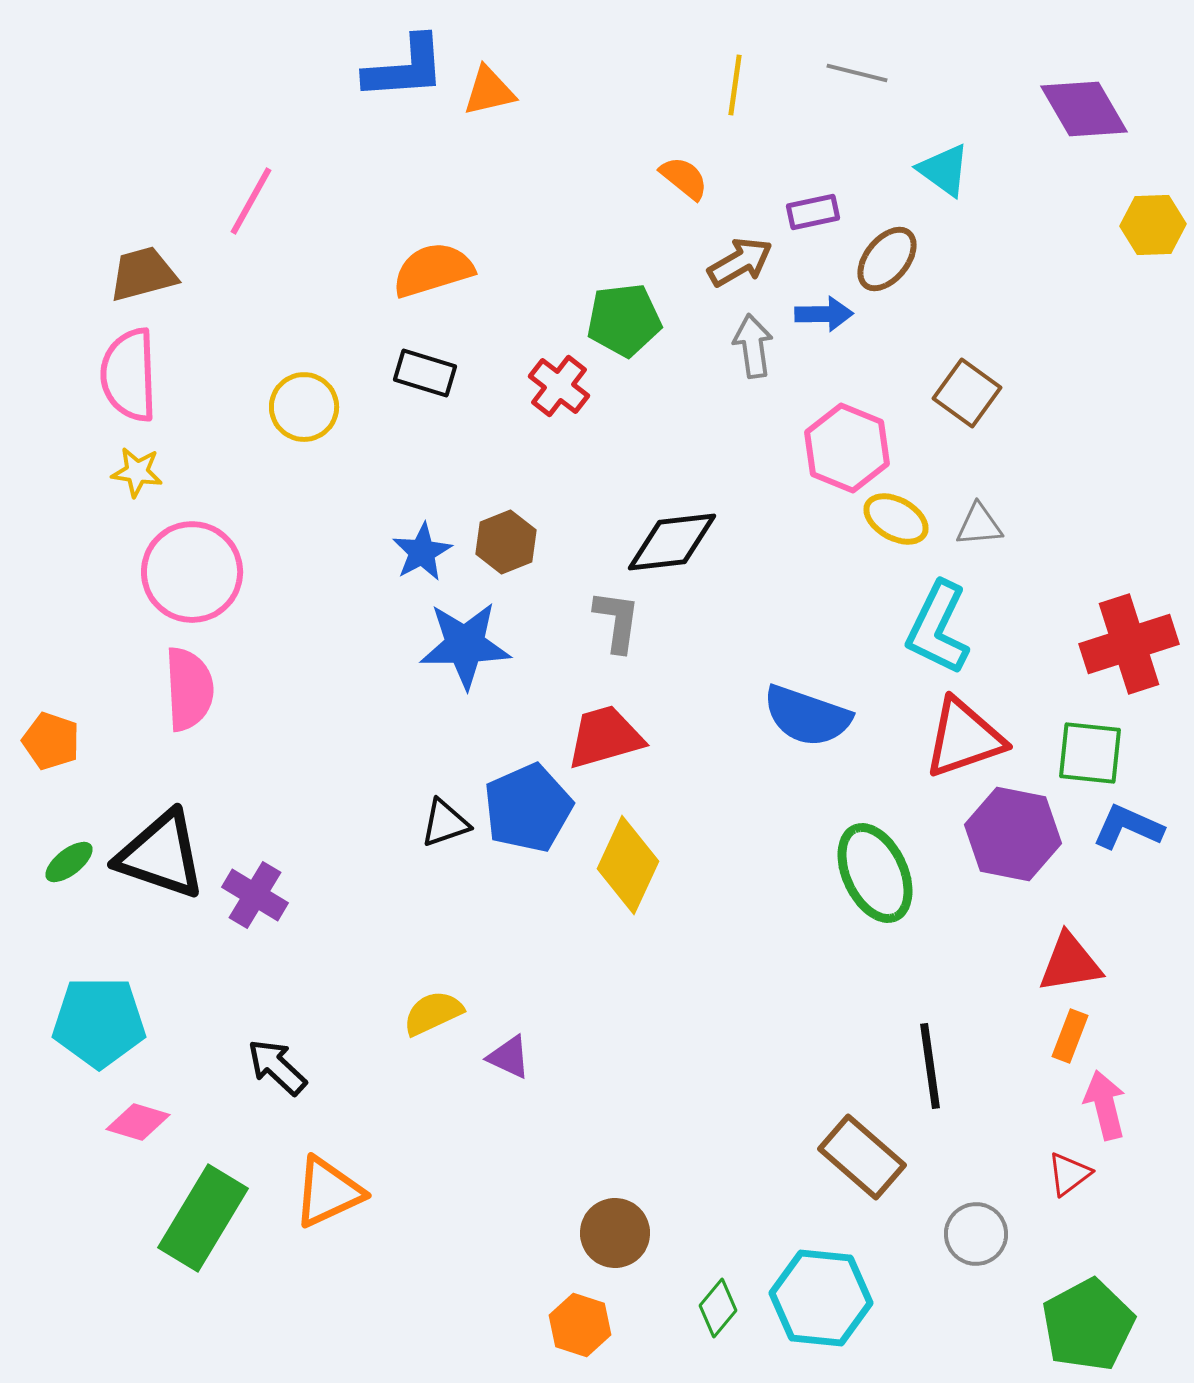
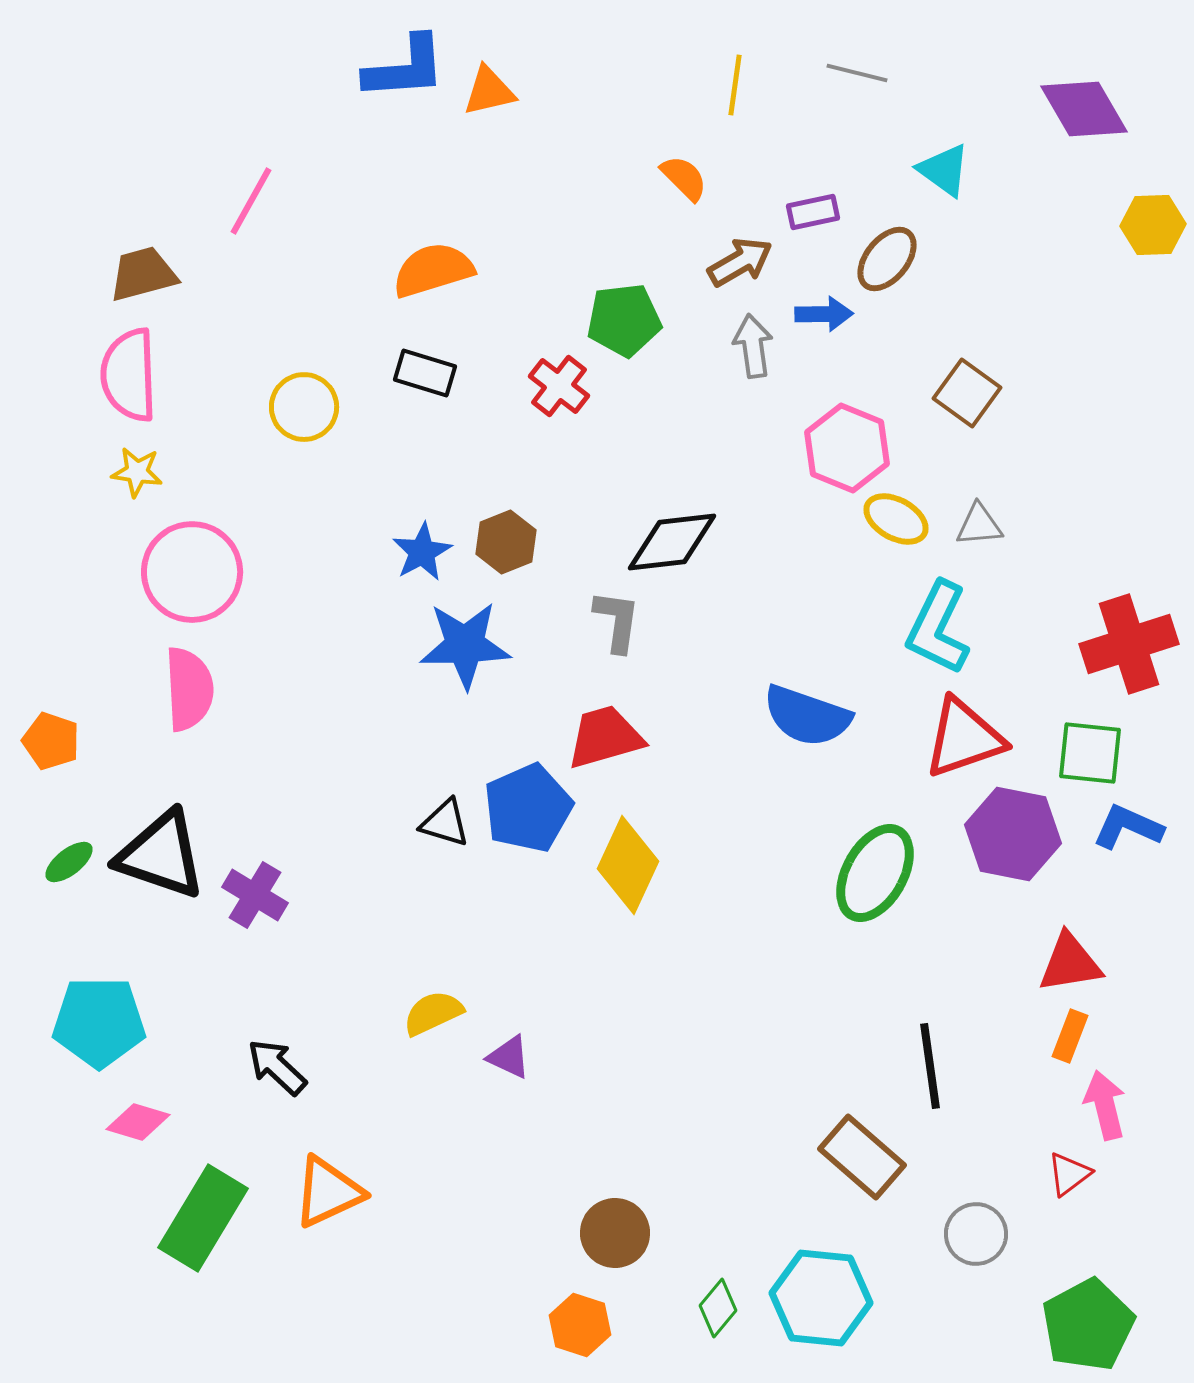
orange semicircle at (684, 178): rotated 6 degrees clockwise
black triangle at (445, 823): rotated 36 degrees clockwise
green ellipse at (875, 873): rotated 54 degrees clockwise
